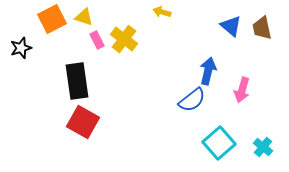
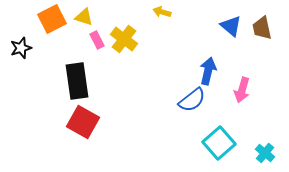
cyan cross: moved 2 px right, 6 px down
